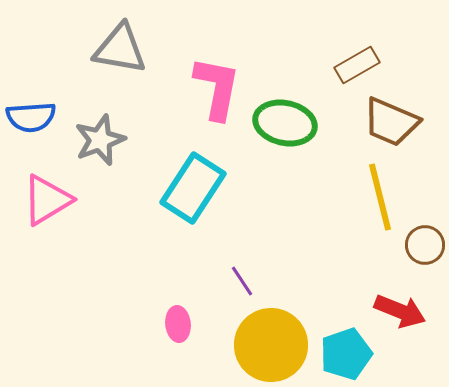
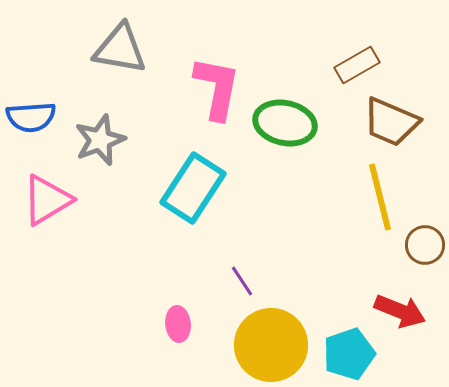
cyan pentagon: moved 3 px right
